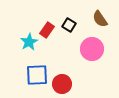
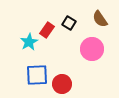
black square: moved 2 px up
